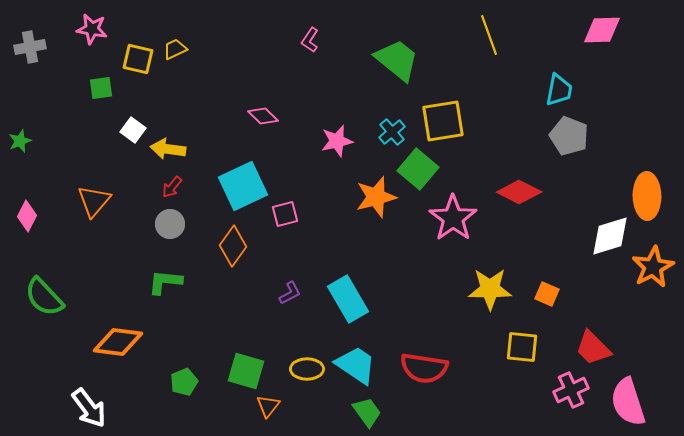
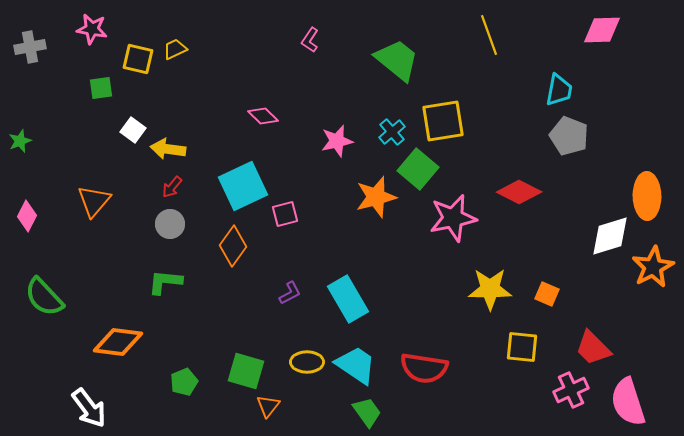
pink star at (453, 218): rotated 24 degrees clockwise
yellow ellipse at (307, 369): moved 7 px up
